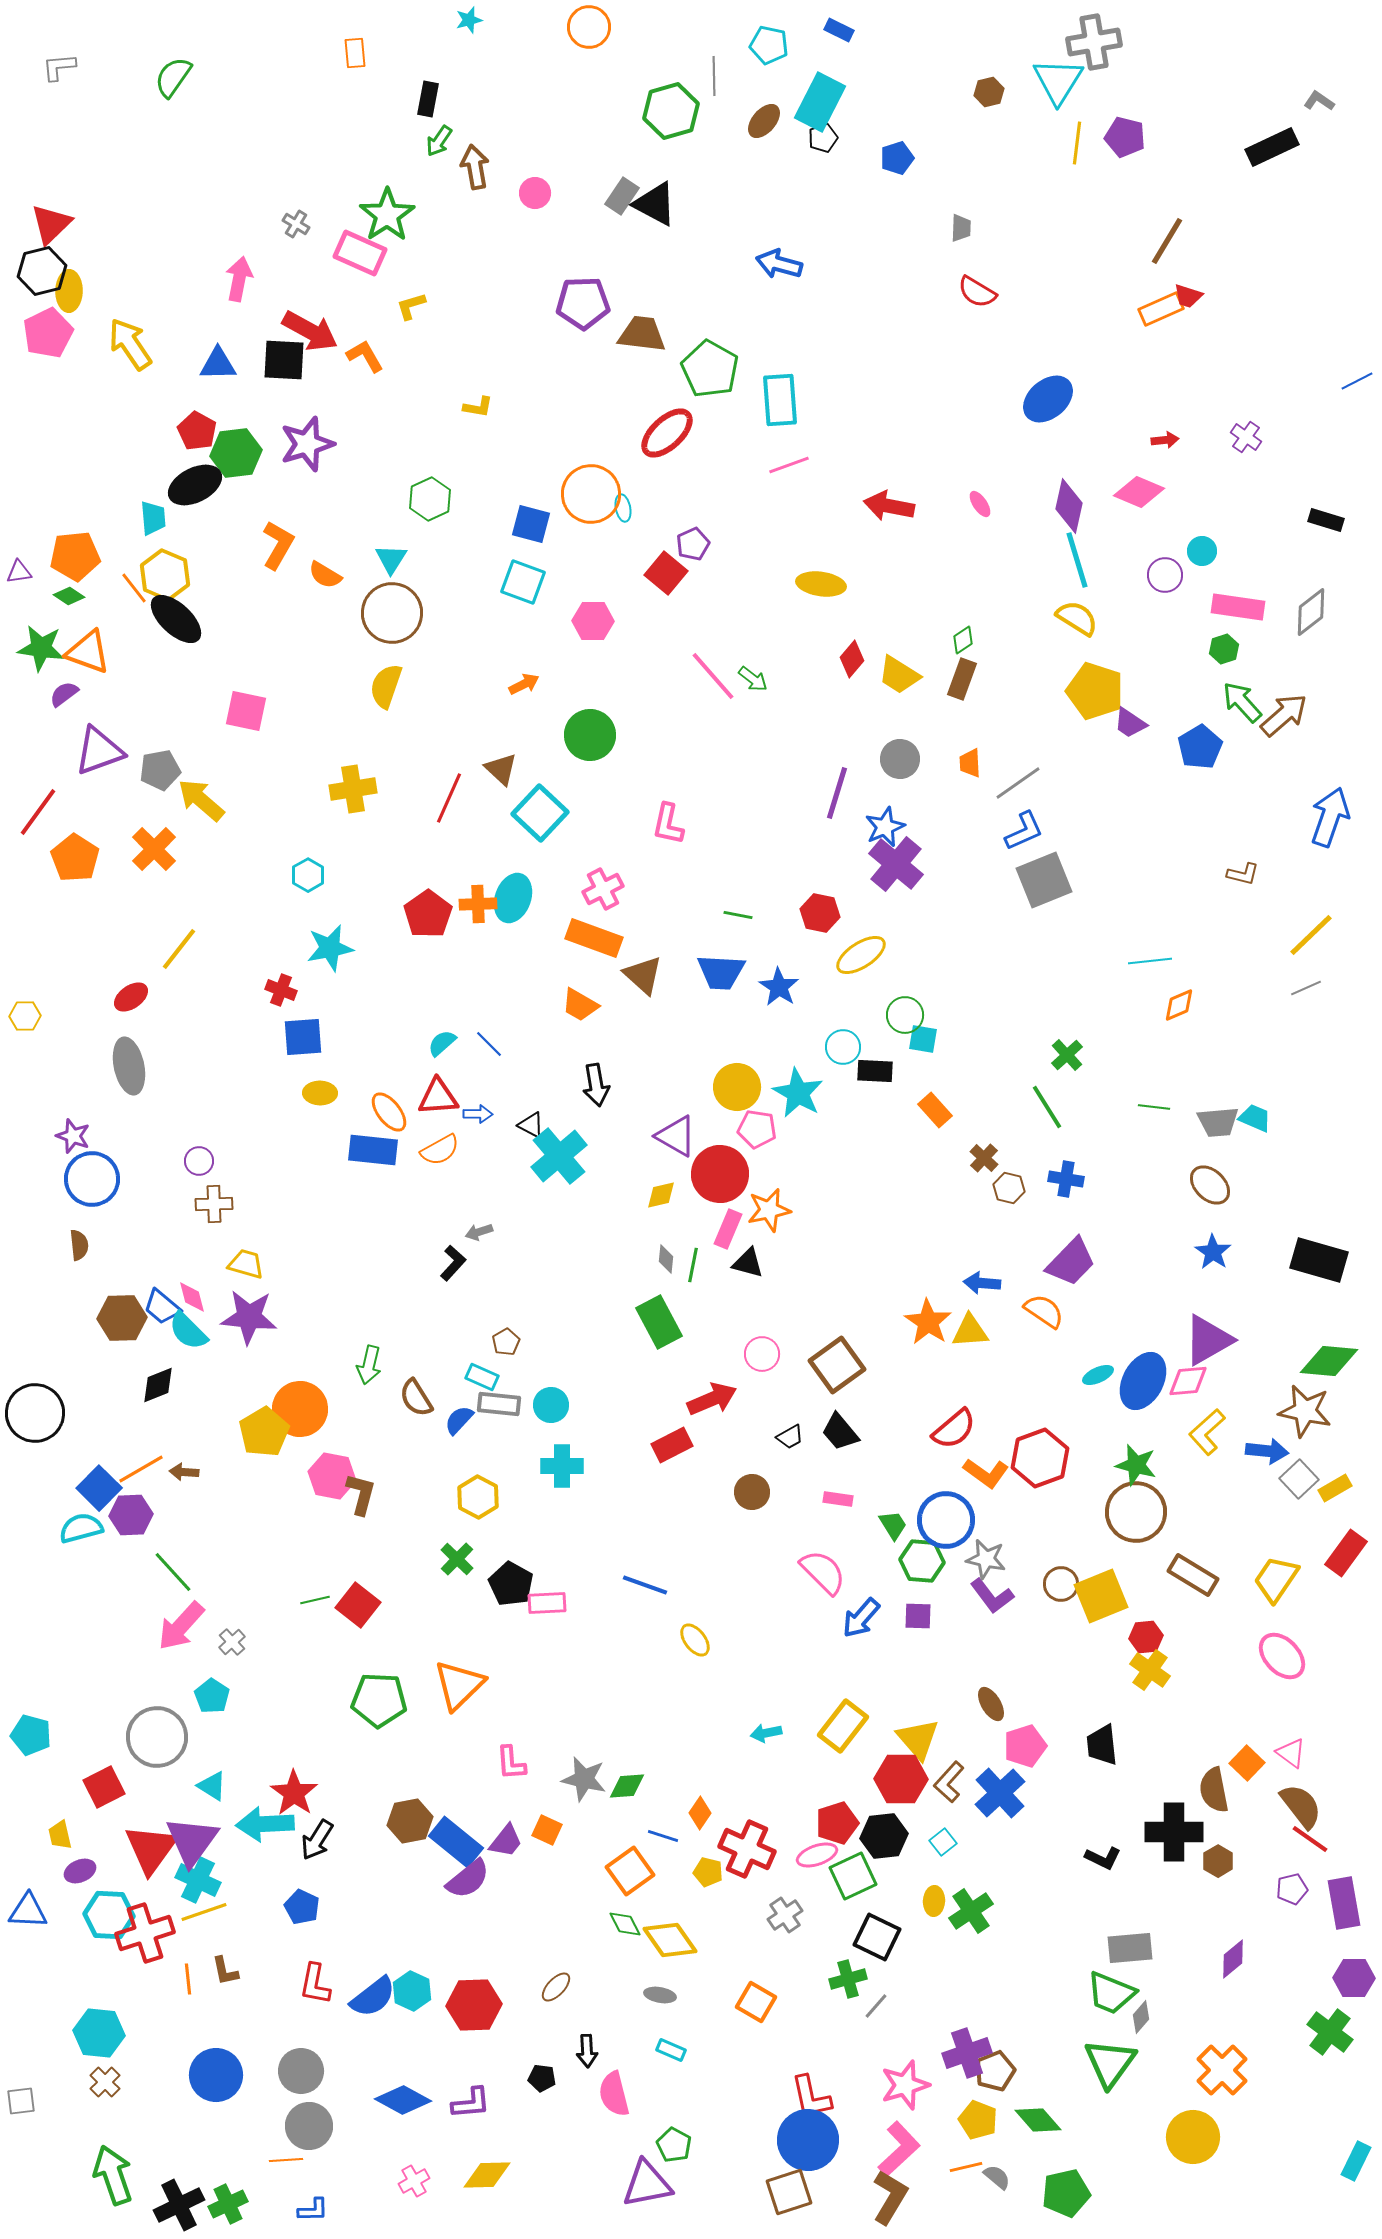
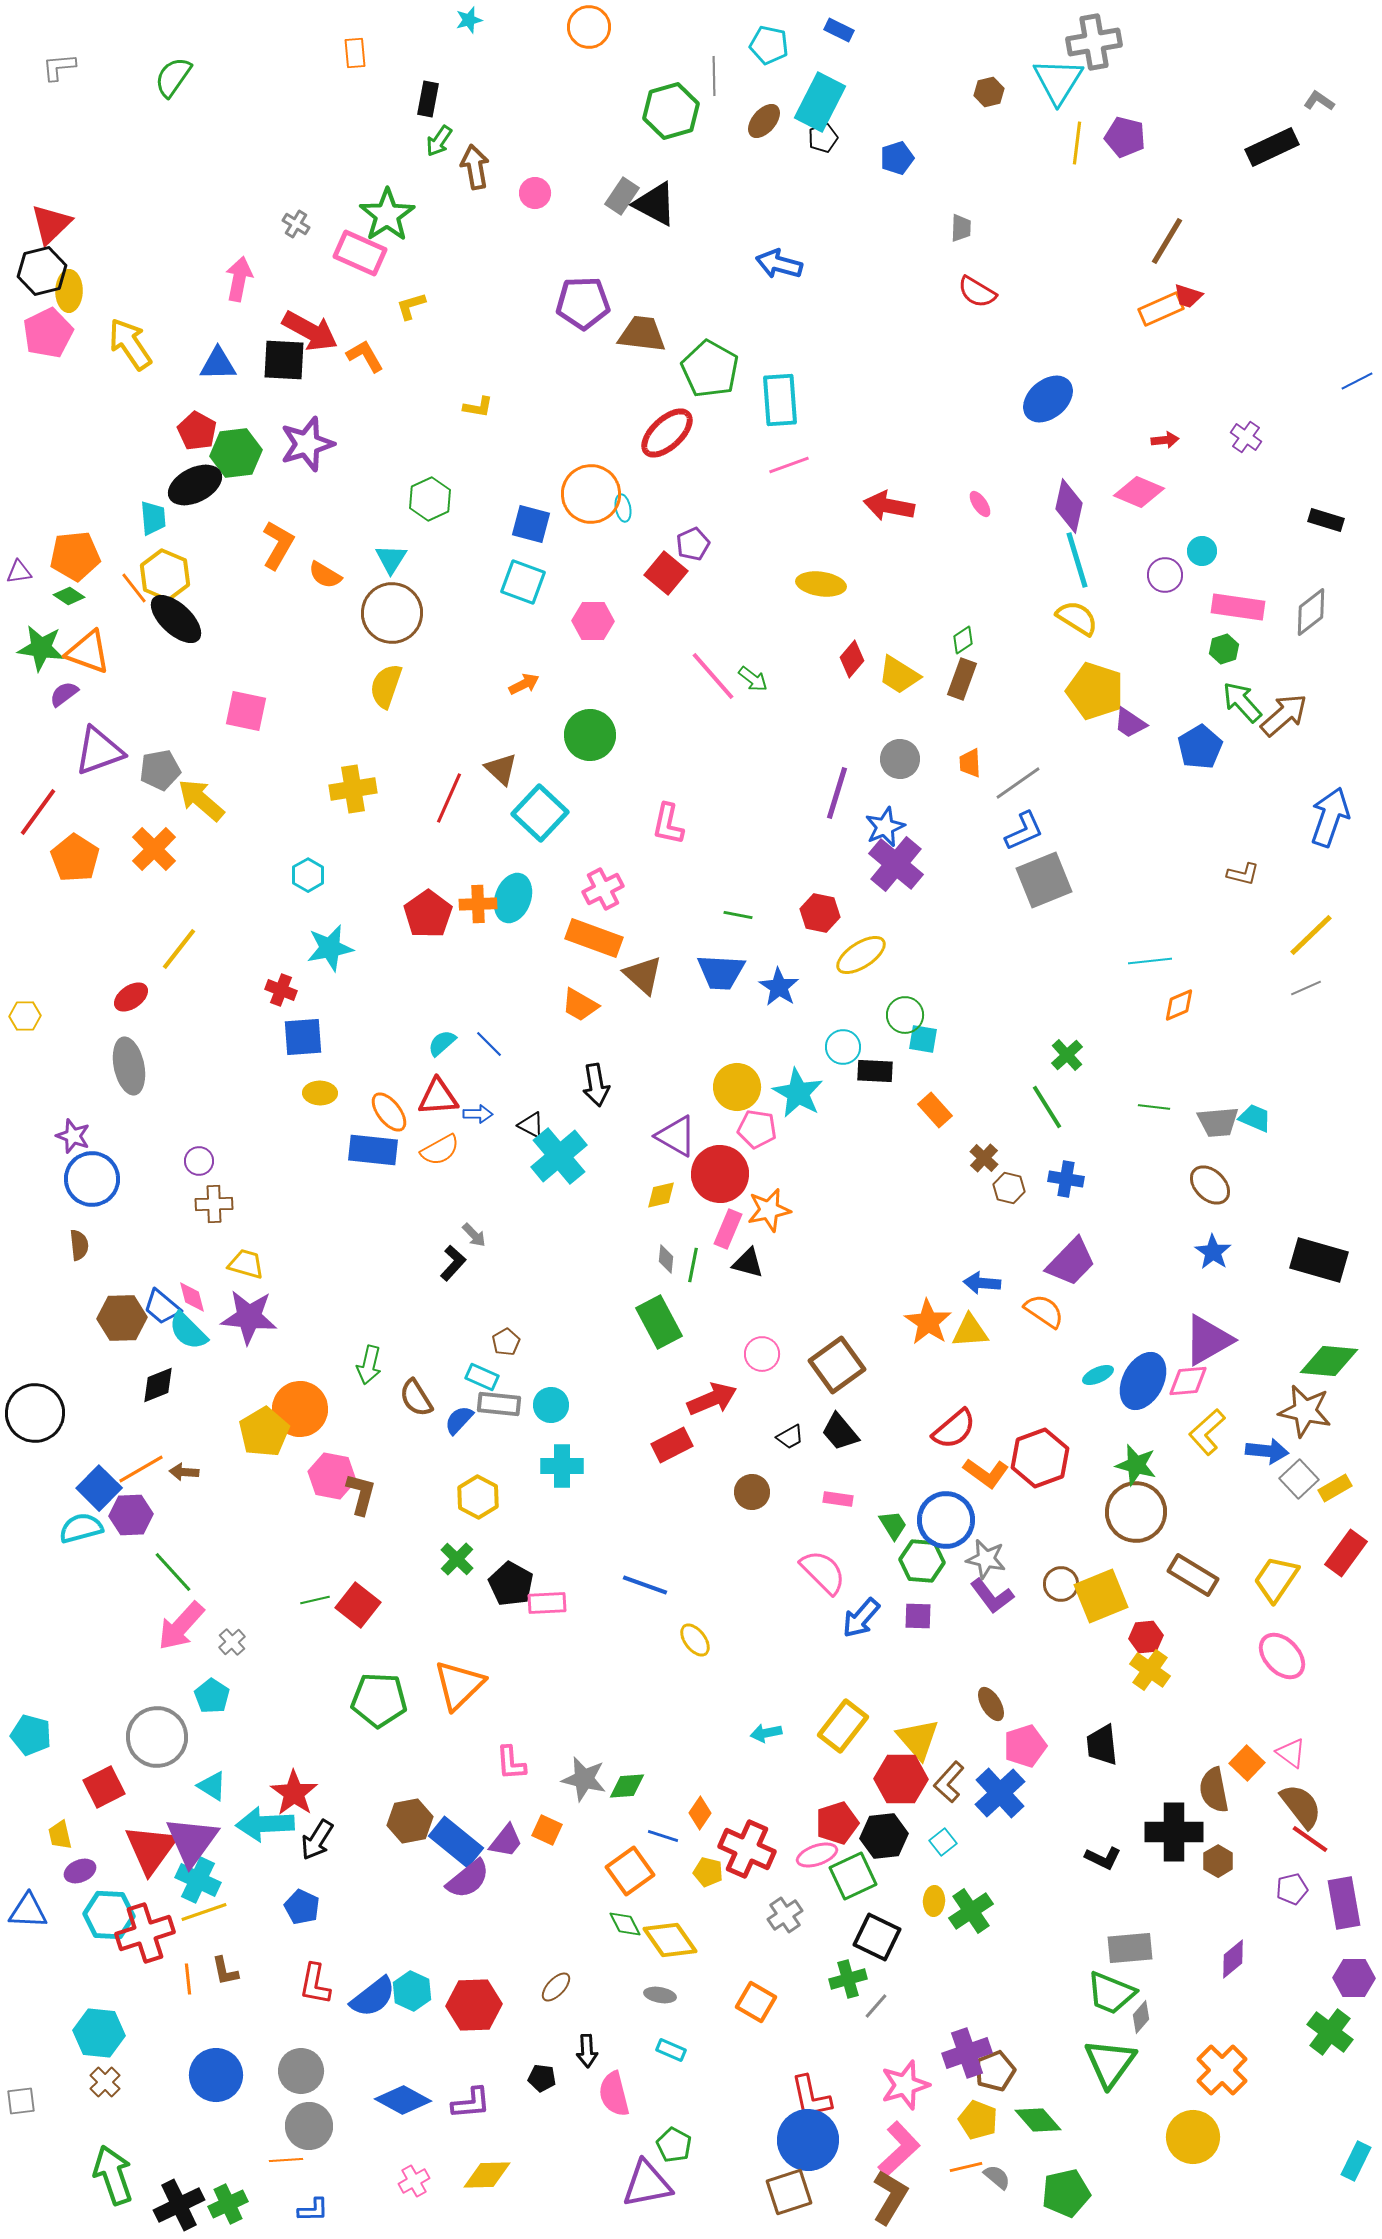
gray arrow at (479, 1232): moved 5 px left, 3 px down; rotated 116 degrees counterclockwise
